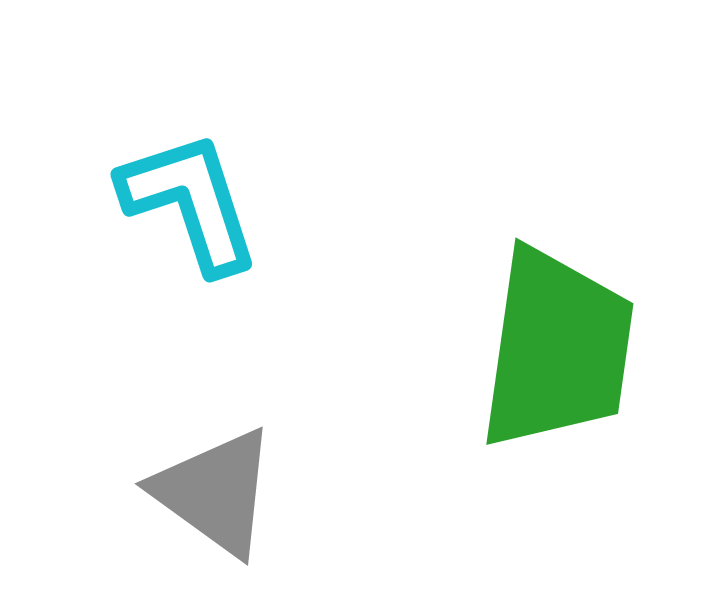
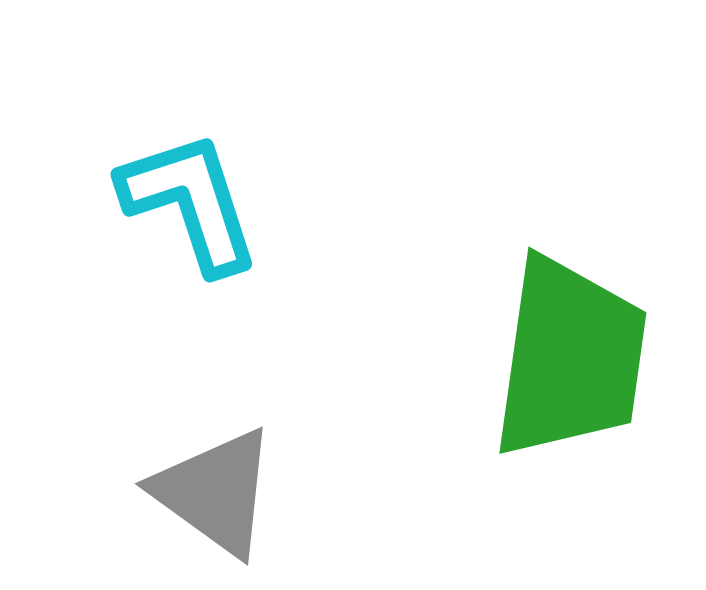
green trapezoid: moved 13 px right, 9 px down
